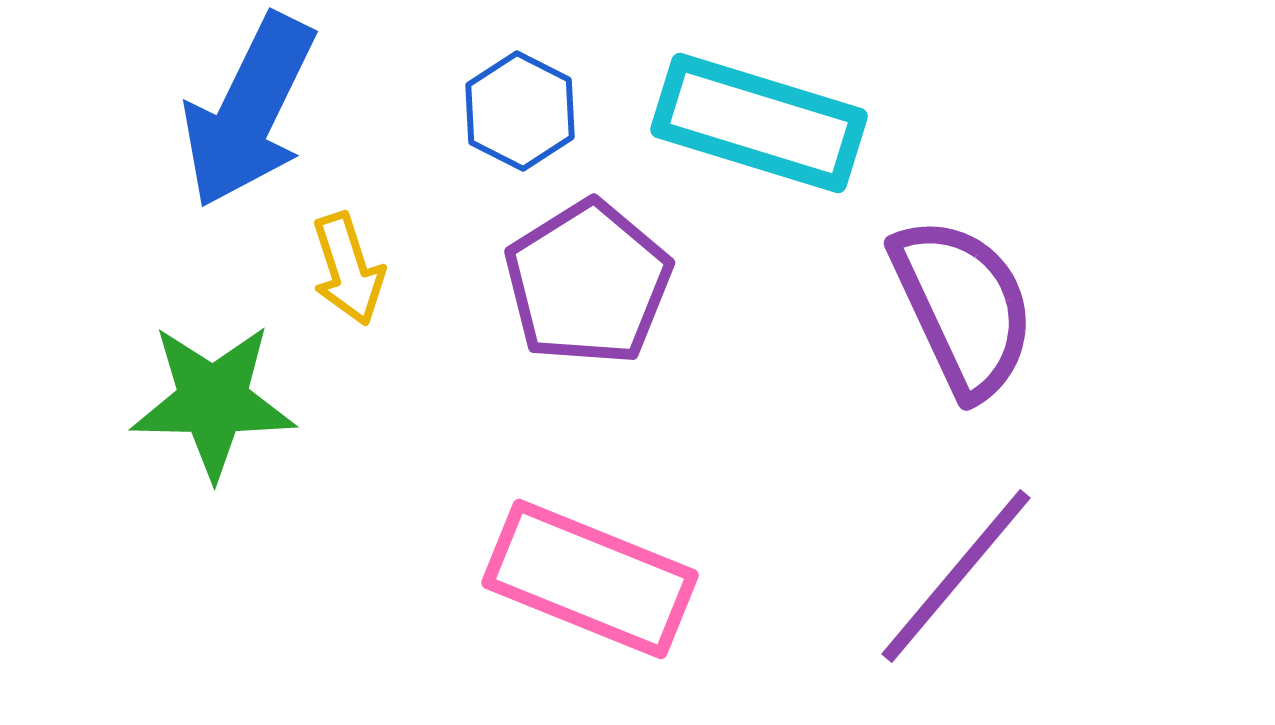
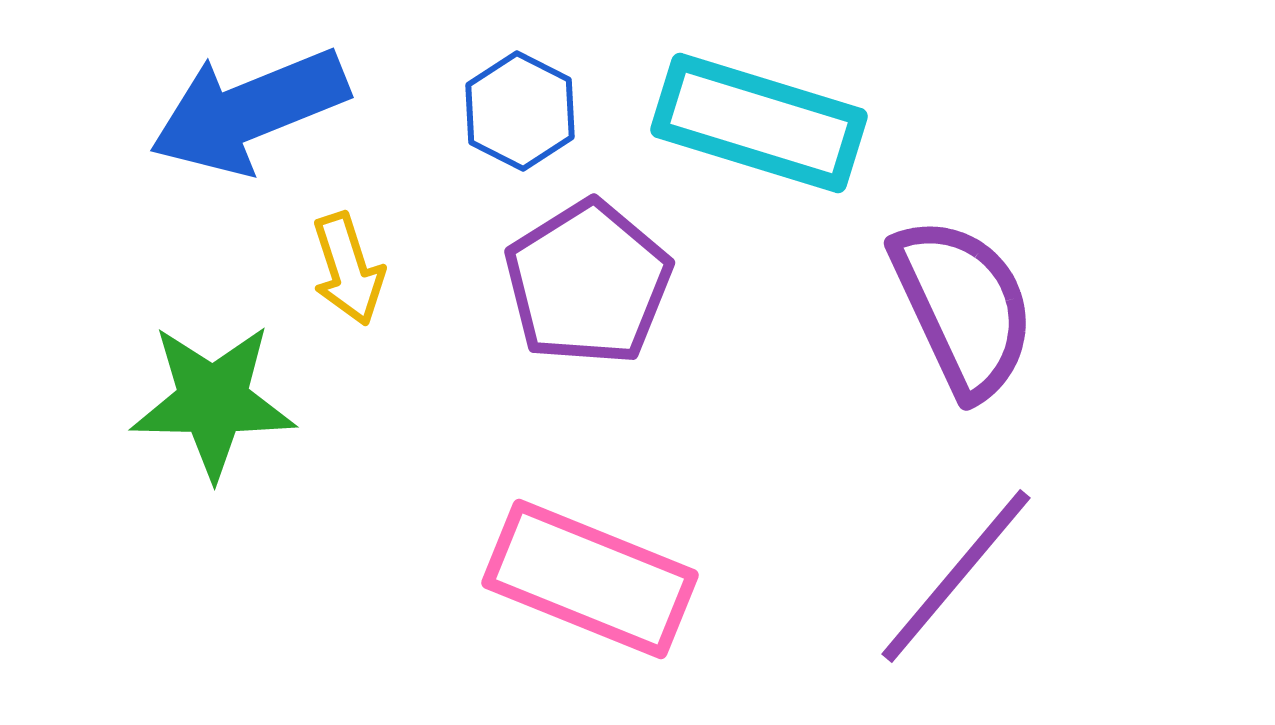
blue arrow: rotated 42 degrees clockwise
